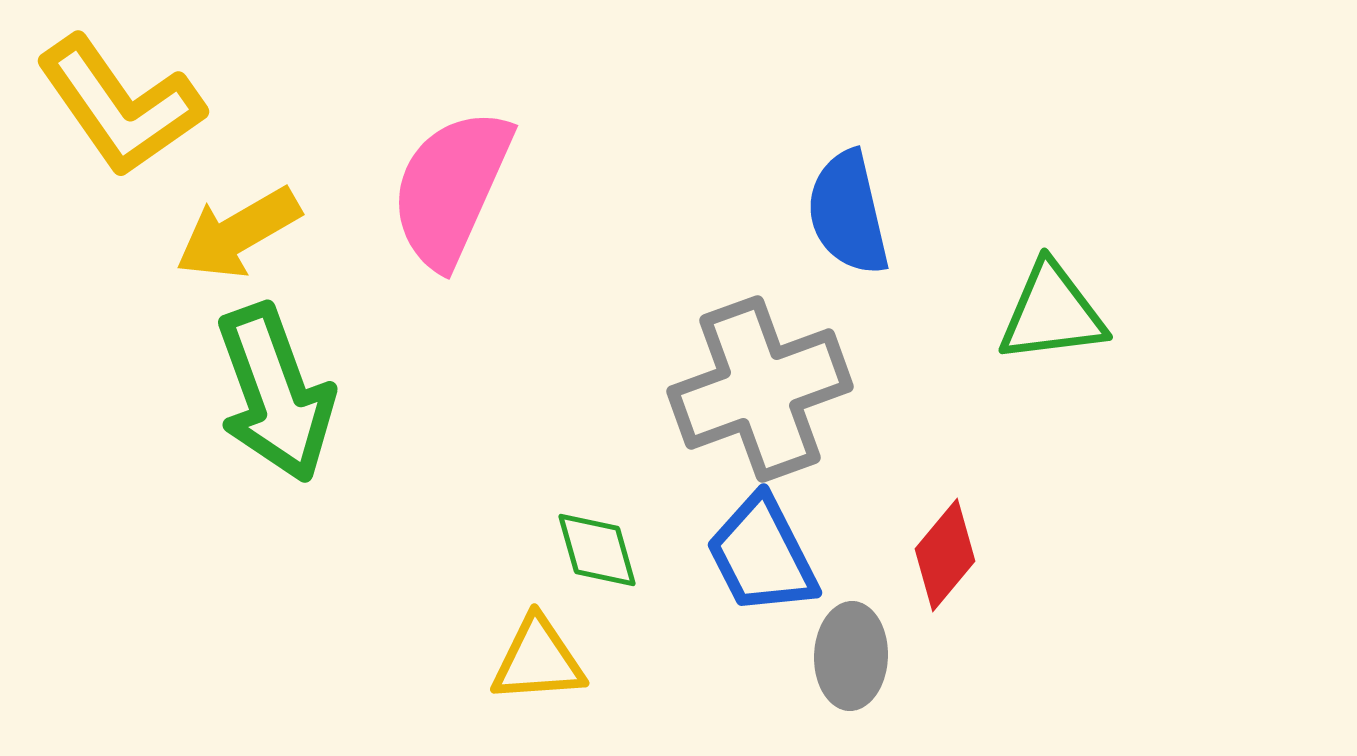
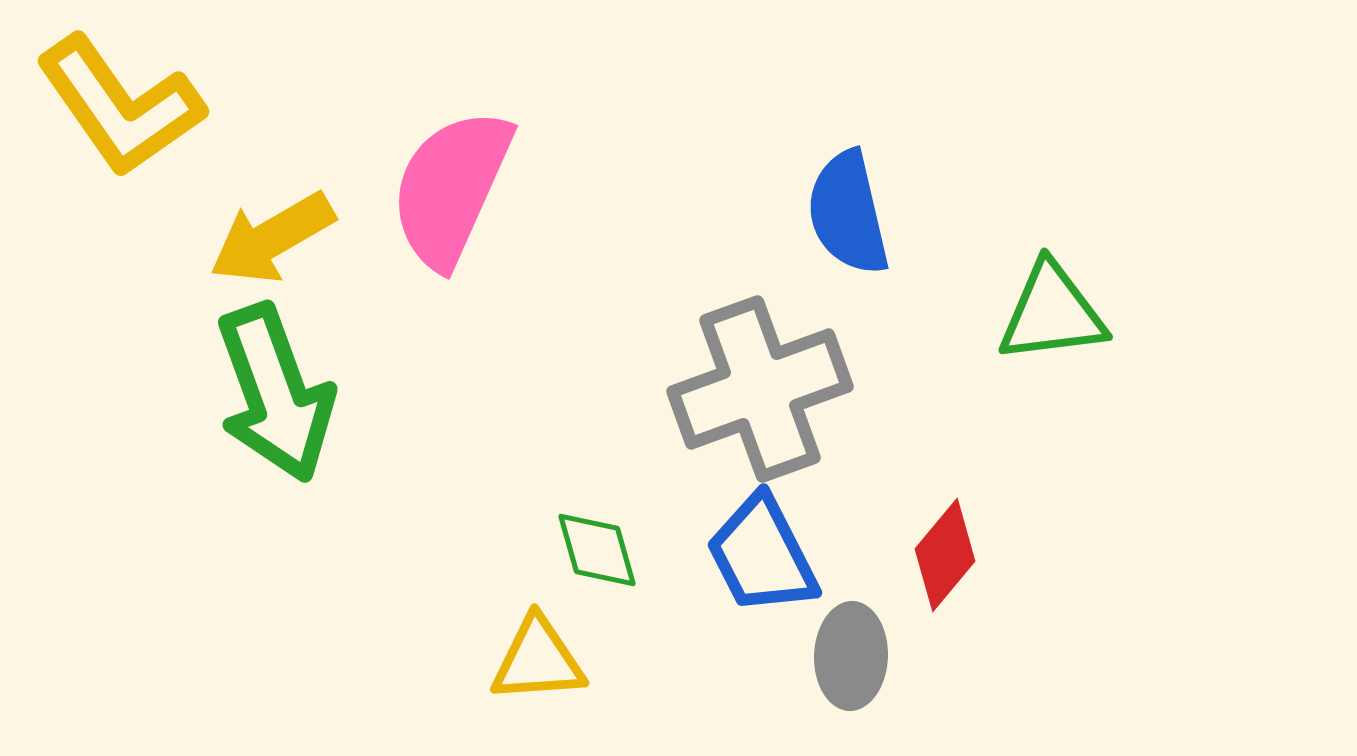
yellow arrow: moved 34 px right, 5 px down
